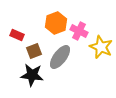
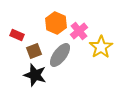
orange hexagon: rotated 15 degrees counterclockwise
pink cross: rotated 24 degrees clockwise
yellow star: rotated 15 degrees clockwise
gray ellipse: moved 2 px up
black star: moved 3 px right; rotated 10 degrees clockwise
